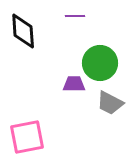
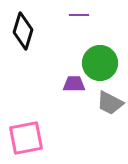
purple line: moved 4 px right, 1 px up
black diamond: rotated 21 degrees clockwise
pink square: moved 1 px left, 1 px down
